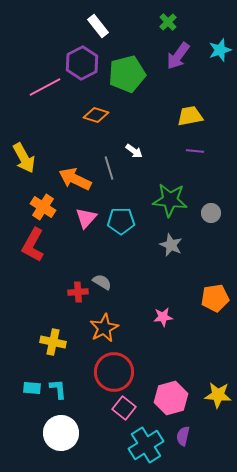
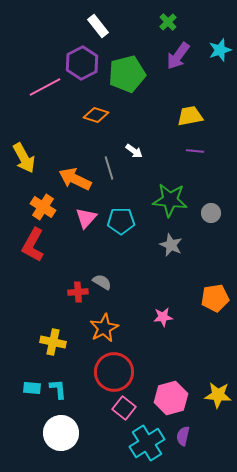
cyan cross: moved 1 px right, 2 px up
